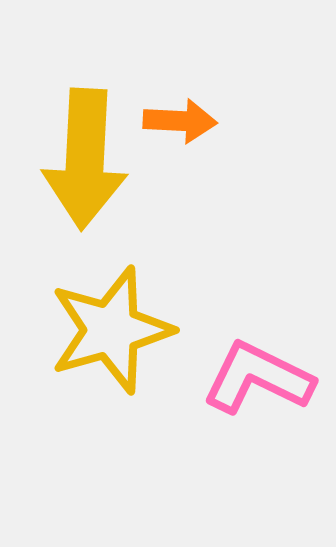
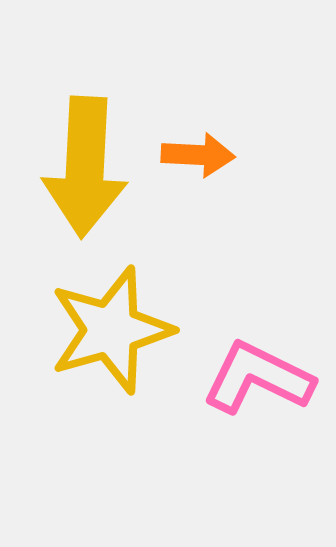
orange arrow: moved 18 px right, 34 px down
yellow arrow: moved 8 px down
